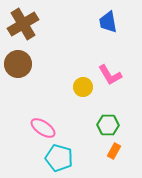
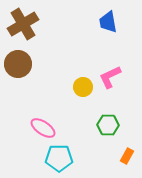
pink L-shape: moved 2 px down; rotated 95 degrees clockwise
orange rectangle: moved 13 px right, 5 px down
cyan pentagon: rotated 16 degrees counterclockwise
